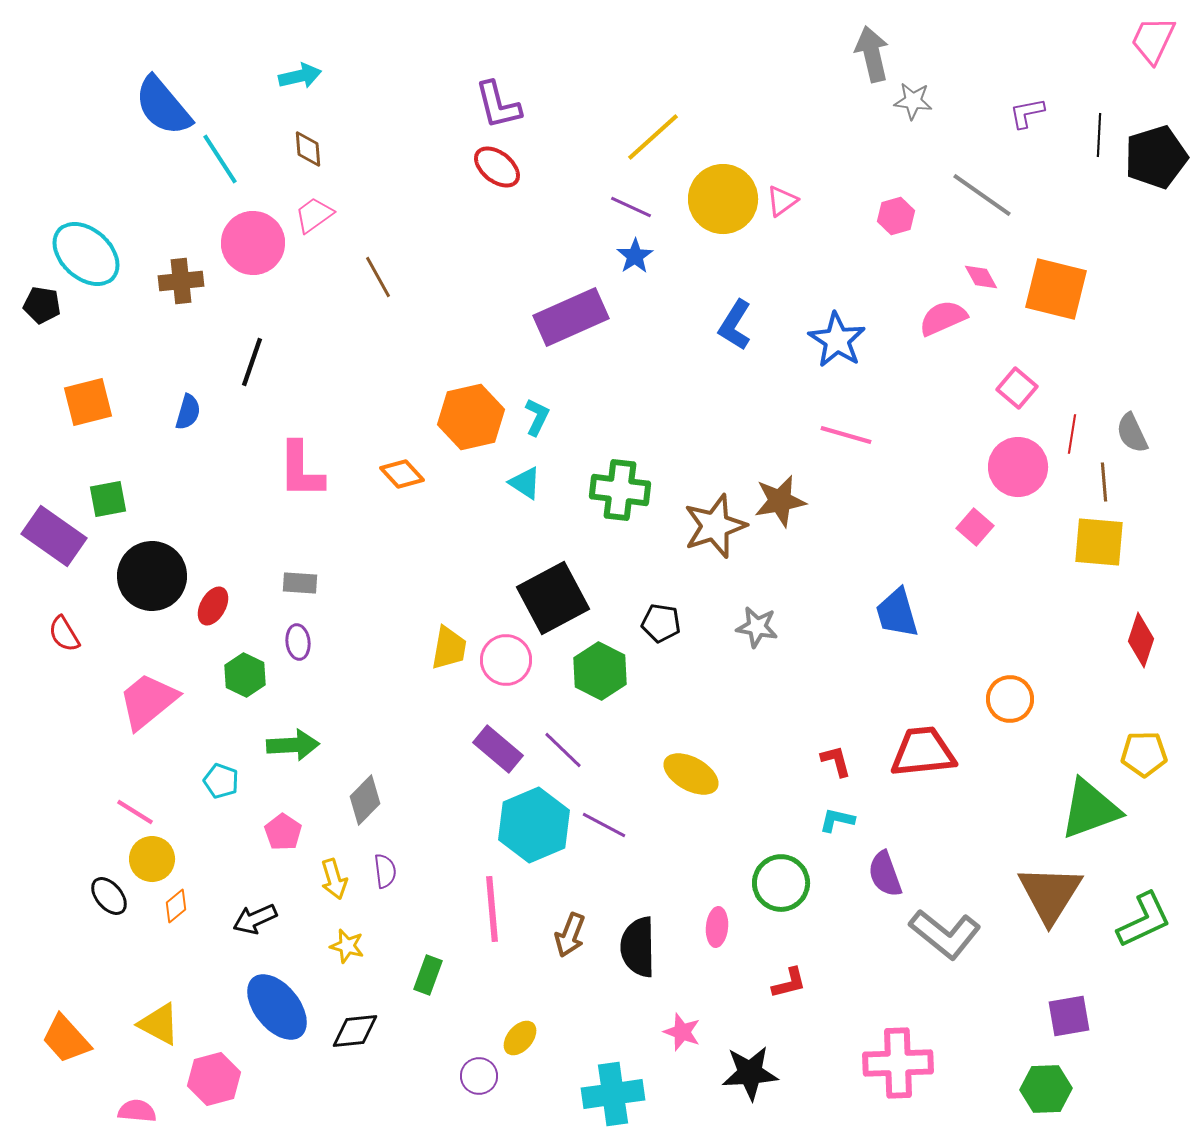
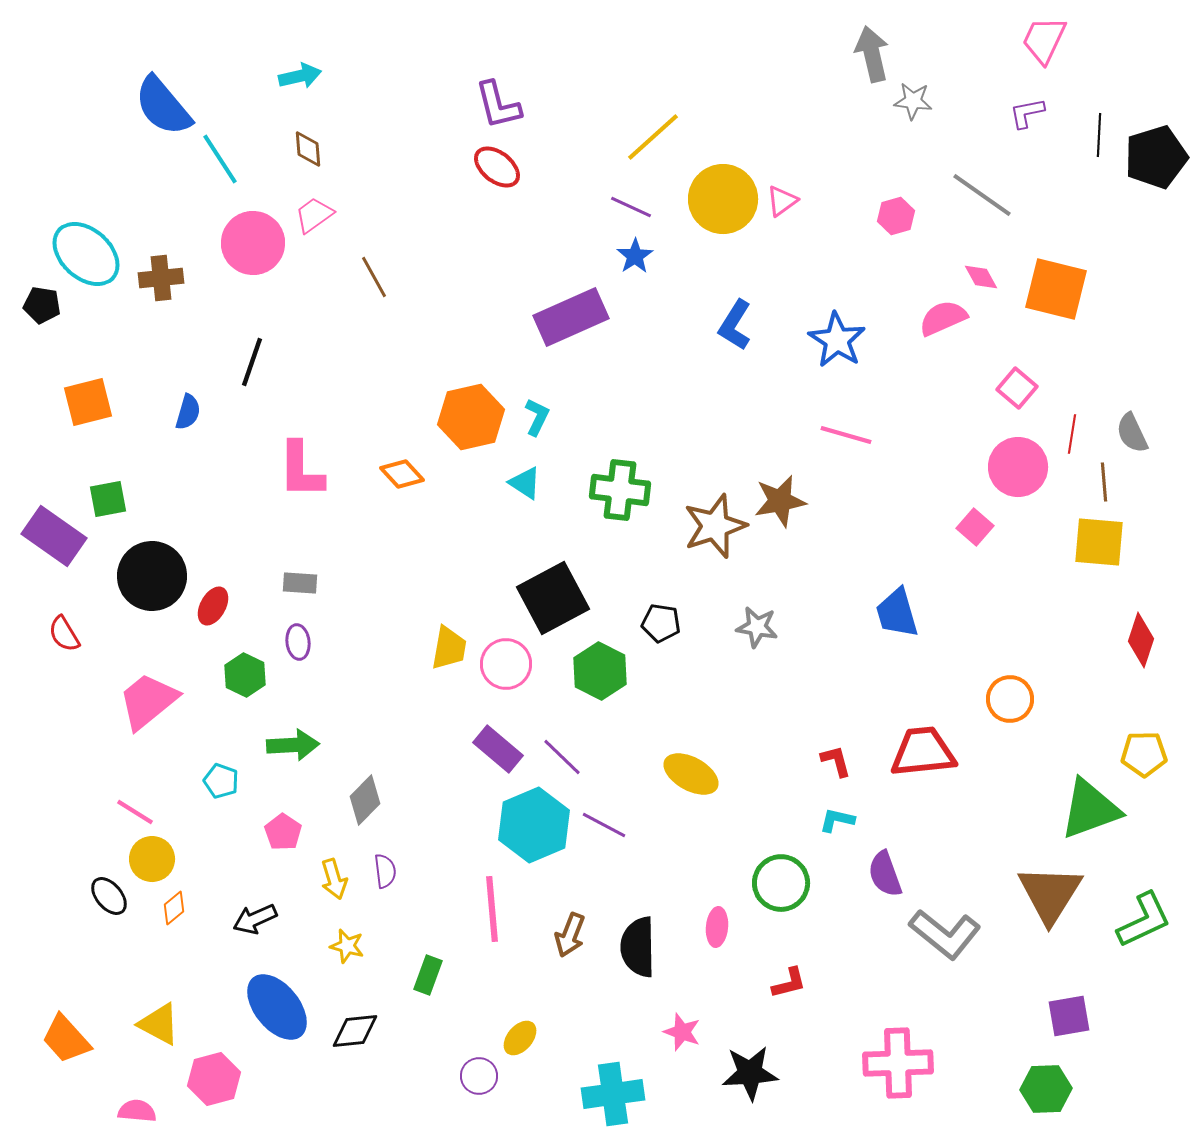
pink trapezoid at (1153, 40): moved 109 px left
brown line at (378, 277): moved 4 px left
brown cross at (181, 281): moved 20 px left, 3 px up
pink circle at (506, 660): moved 4 px down
purple line at (563, 750): moved 1 px left, 7 px down
orange diamond at (176, 906): moved 2 px left, 2 px down
